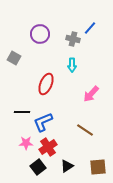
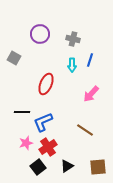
blue line: moved 32 px down; rotated 24 degrees counterclockwise
pink star: rotated 16 degrees counterclockwise
